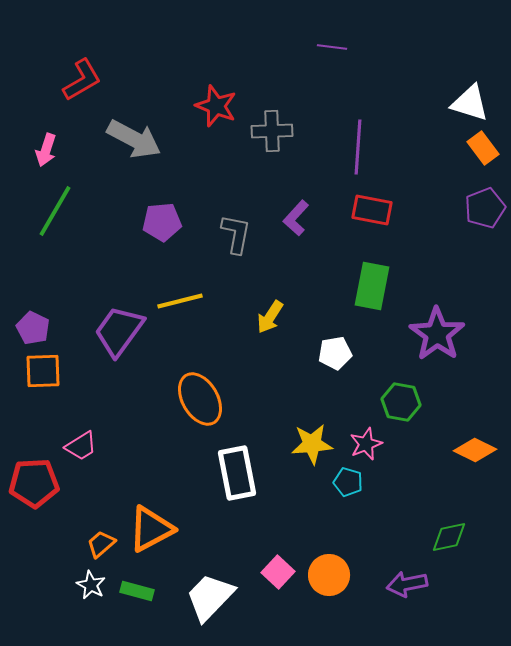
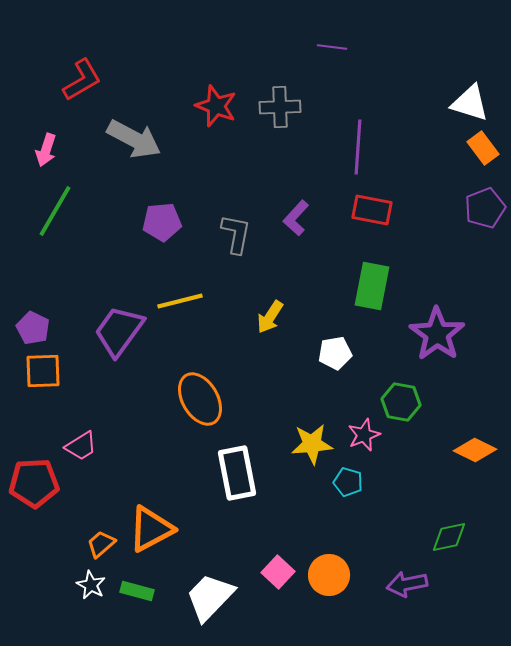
gray cross at (272, 131): moved 8 px right, 24 px up
pink star at (366, 444): moved 2 px left, 9 px up
